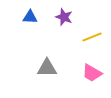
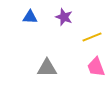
pink trapezoid: moved 4 px right, 6 px up; rotated 40 degrees clockwise
